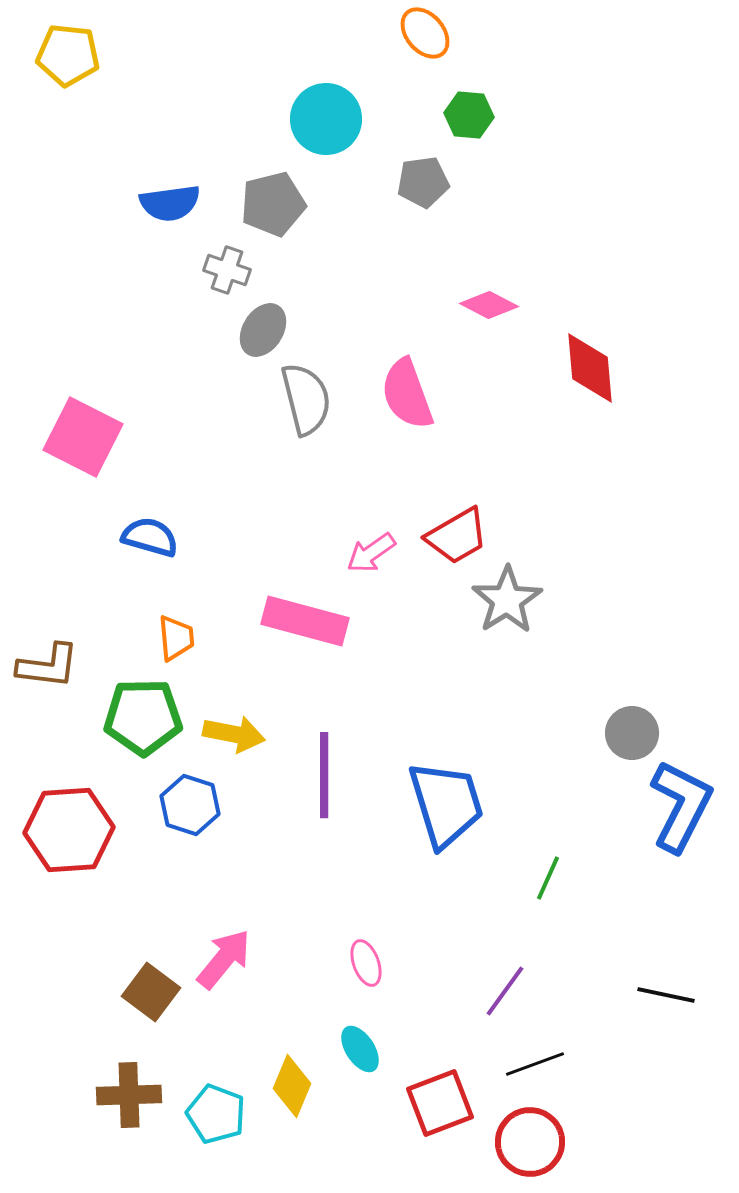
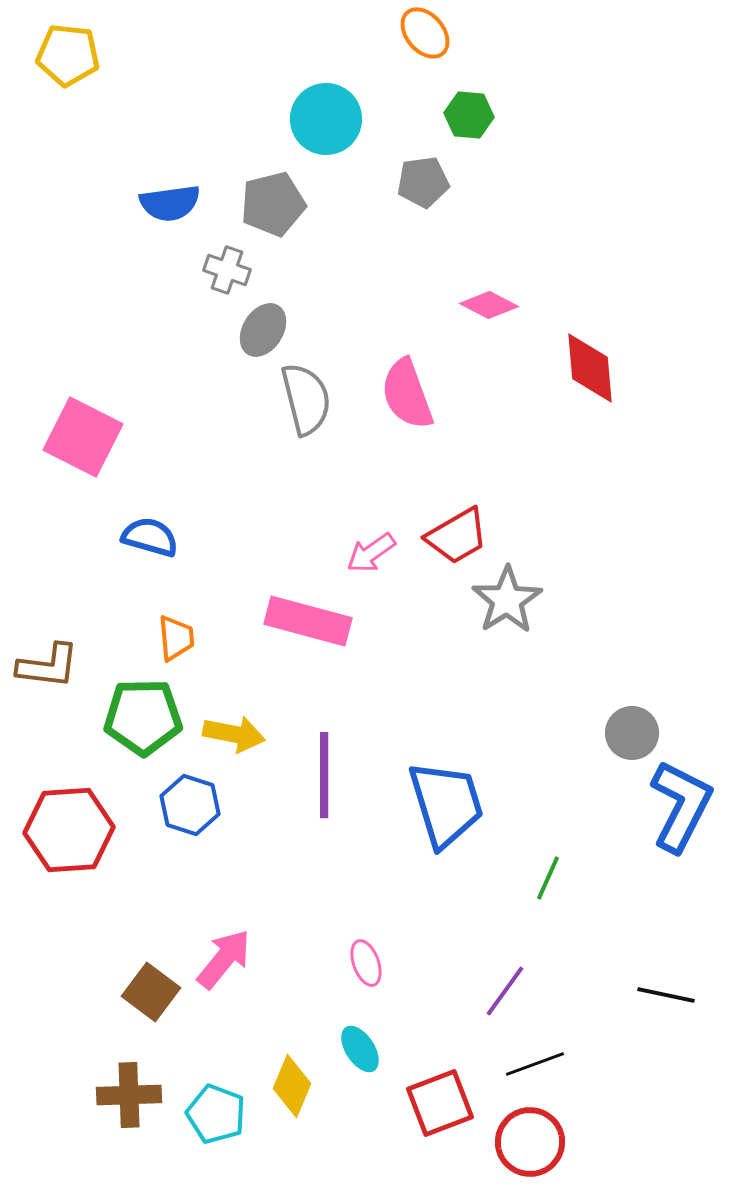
pink rectangle at (305, 621): moved 3 px right
